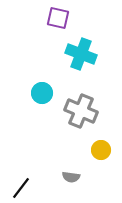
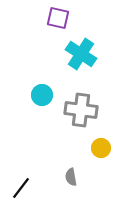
cyan cross: rotated 12 degrees clockwise
cyan circle: moved 2 px down
gray cross: moved 1 px up; rotated 16 degrees counterclockwise
yellow circle: moved 2 px up
gray semicircle: rotated 72 degrees clockwise
